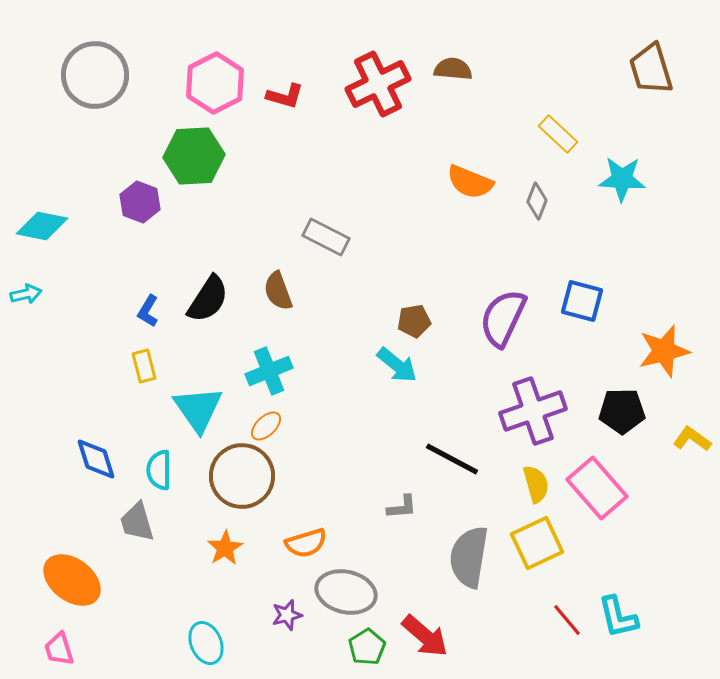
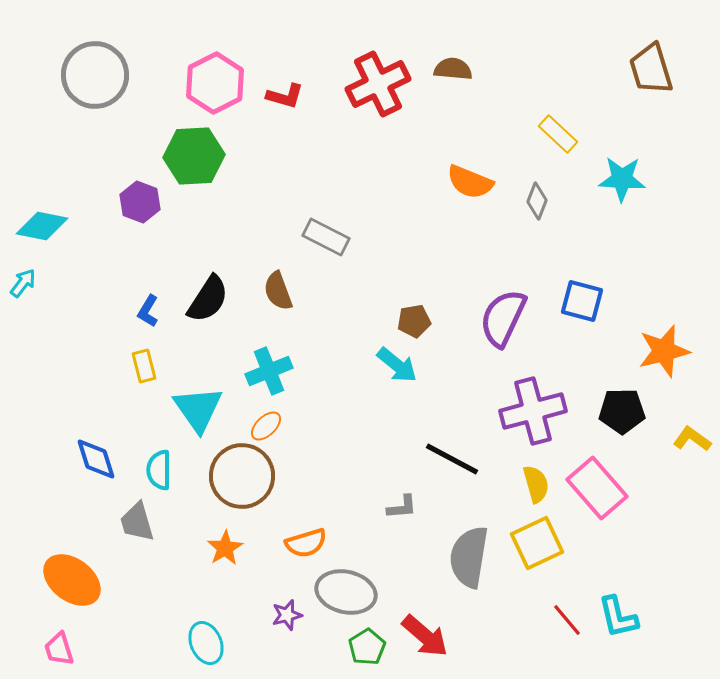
cyan arrow at (26, 294): moved 3 px left, 11 px up; rotated 40 degrees counterclockwise
purple cross at (533, 411): rotated 4 degrees clockwise
